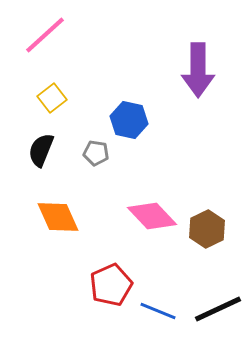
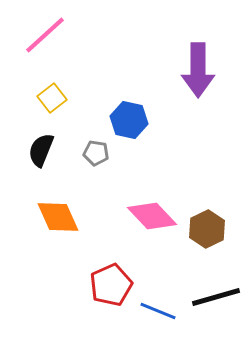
black line: moved 2 px left, 12 px up; rotated 9 degrees clockwise
